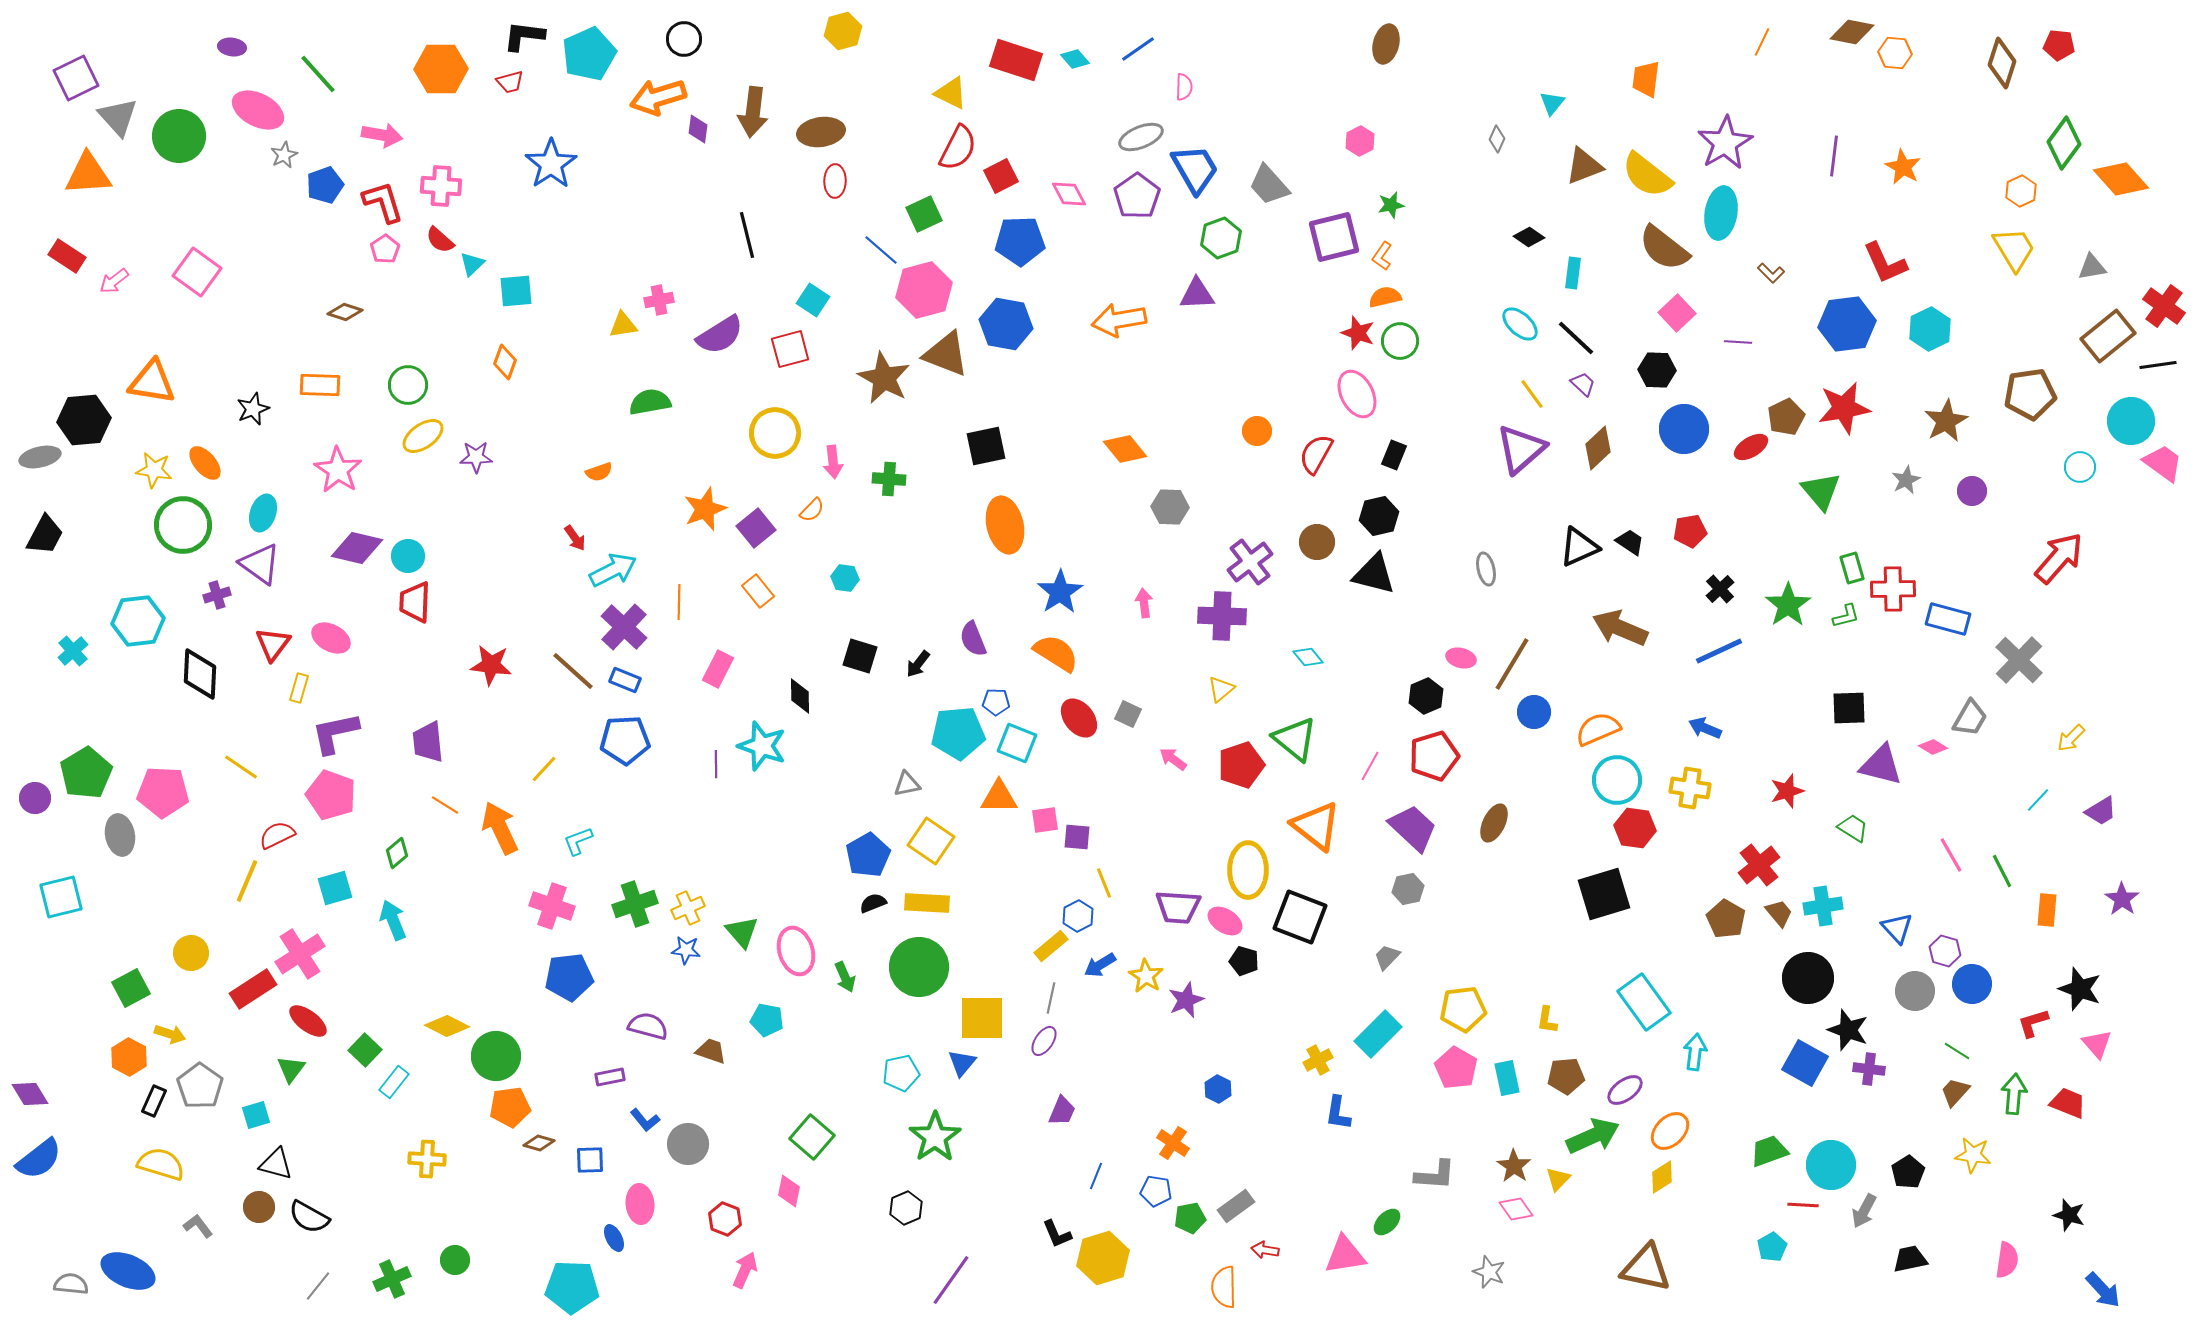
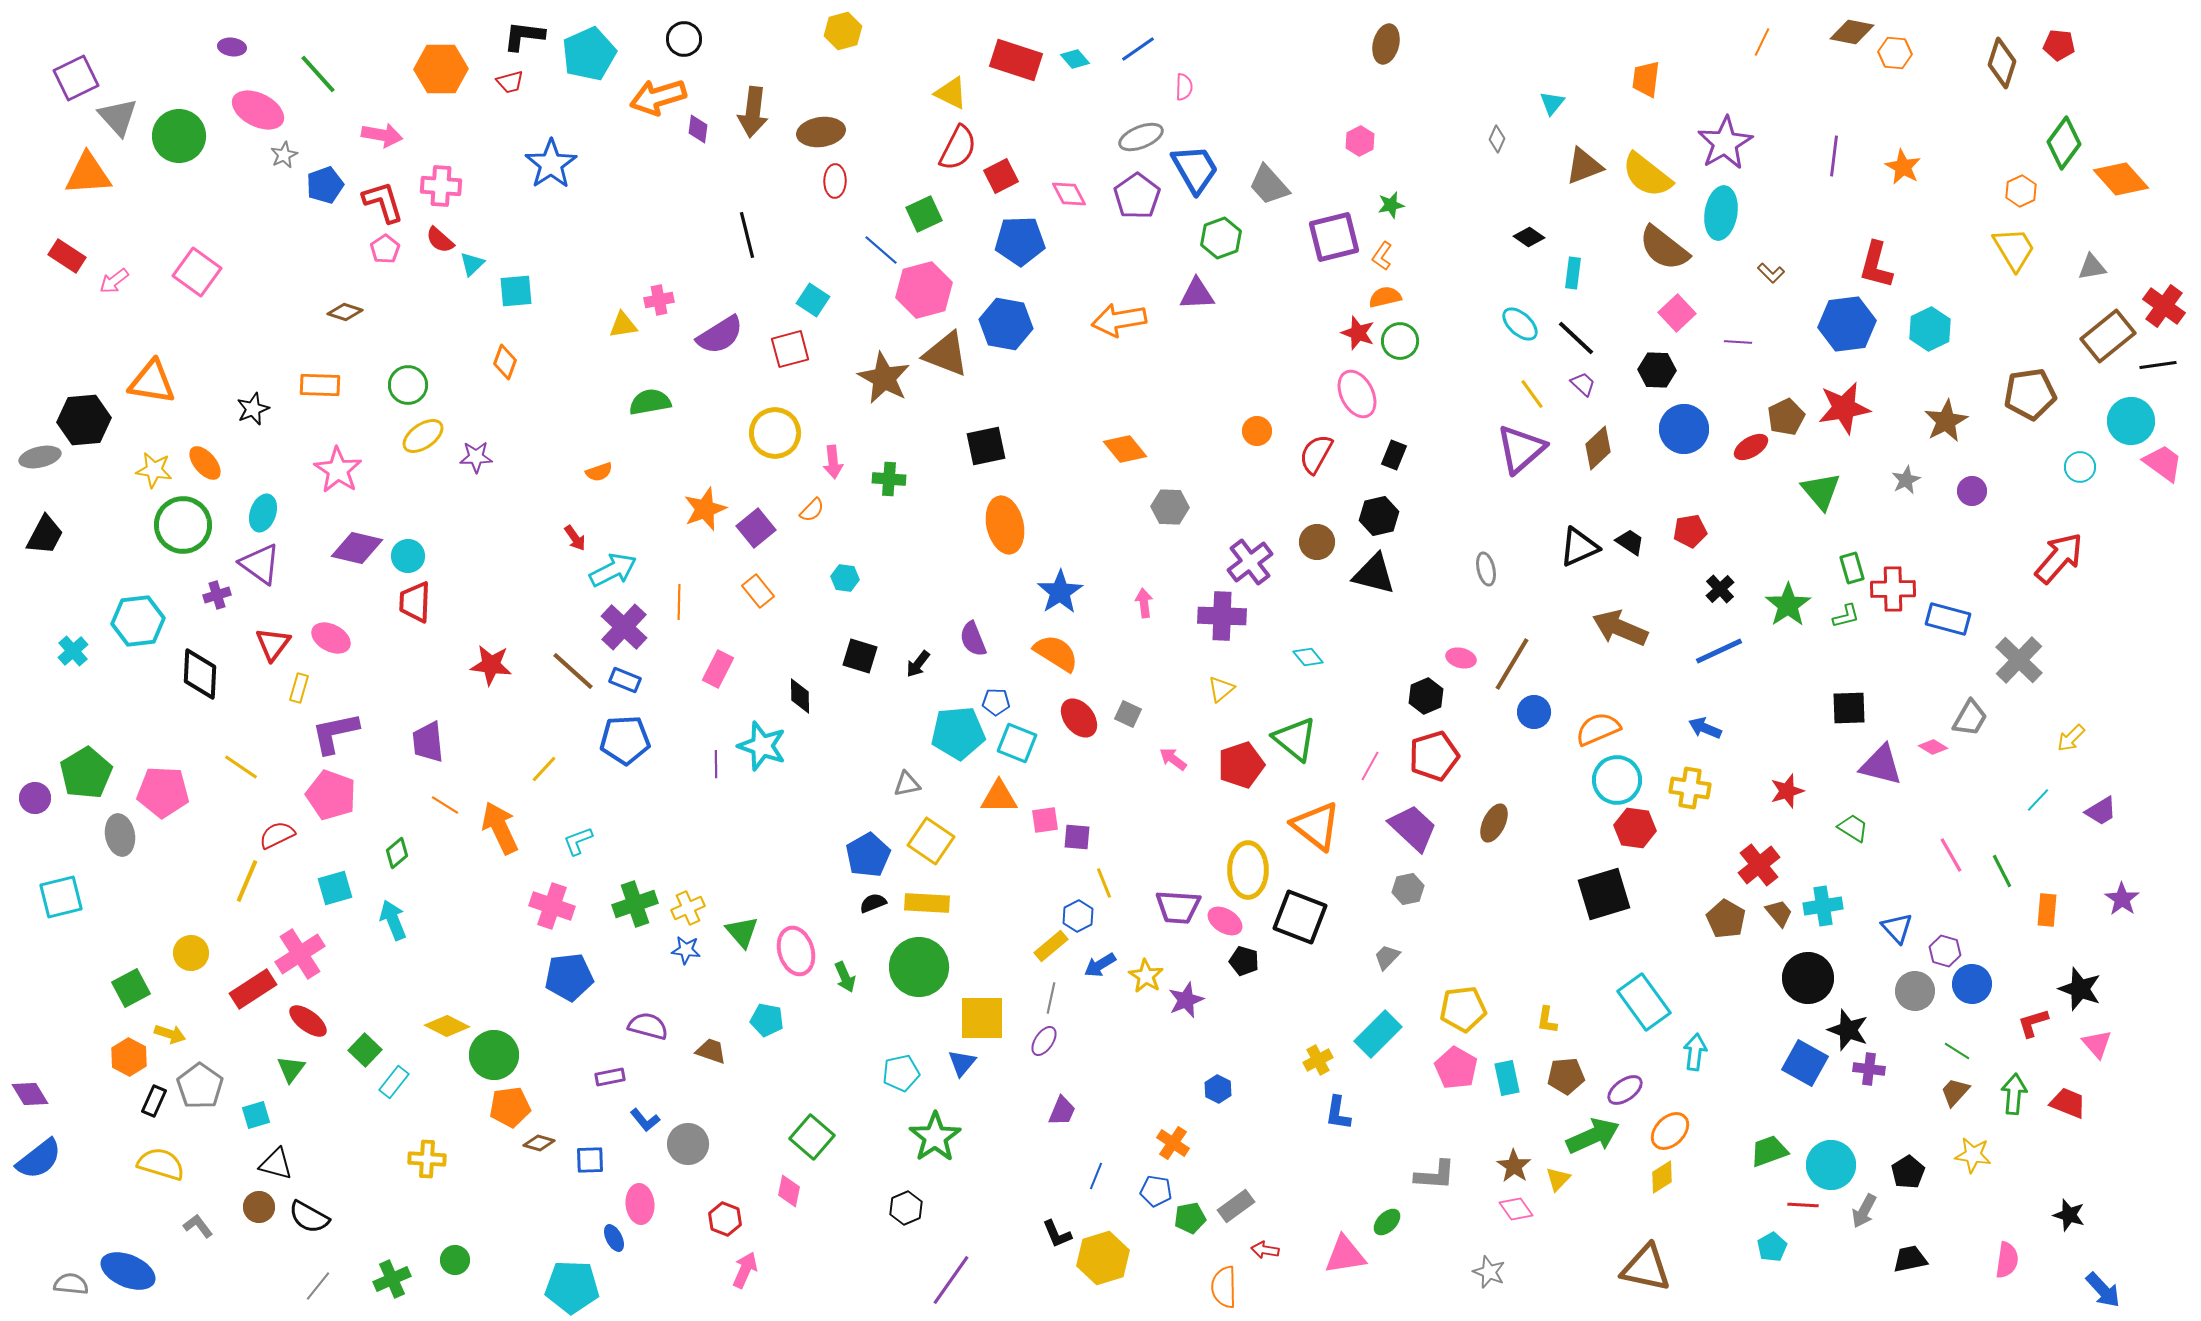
red L-shape at (1885, 263): moved 9 px left, 2 px down; rotated 39 degrees clockwise
green circle at (496, 1056): moved 2 px left, 1 px up
